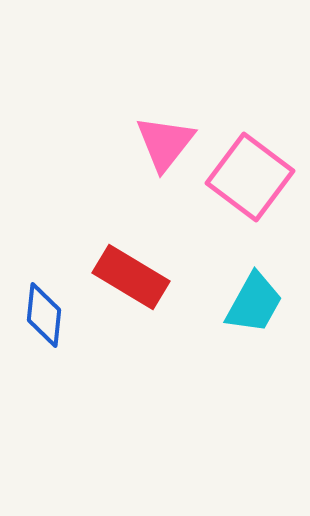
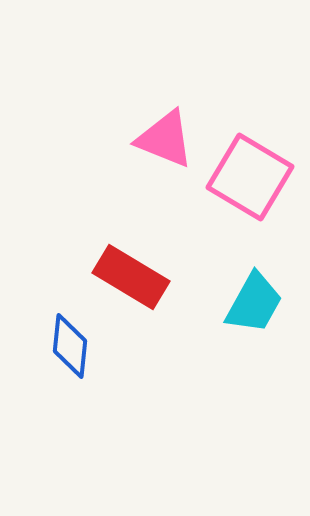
pink triangle: moved 4 px up; rotated 46 degrees counterclockwise
pink square: rotated 6 degrees counterclockwise
blue diamond: moved 26 px right, 31 px down
